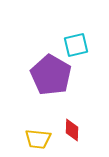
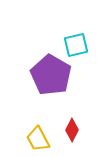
red diamond: rotated 25 degrees clockwise
yellow trapezoid: rotated 56 degrees clockwise
